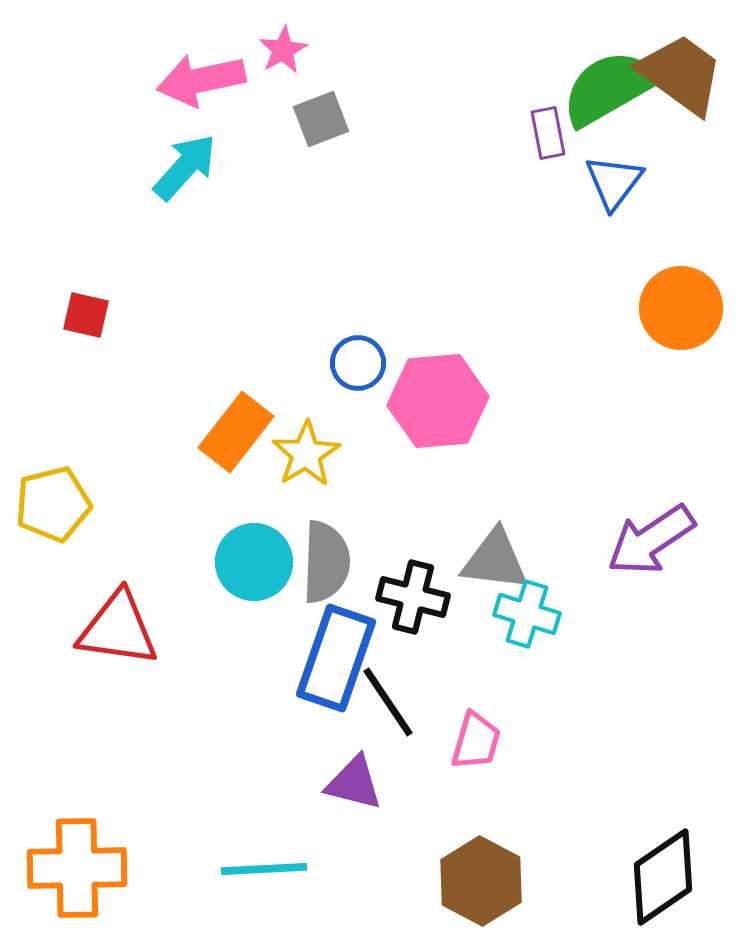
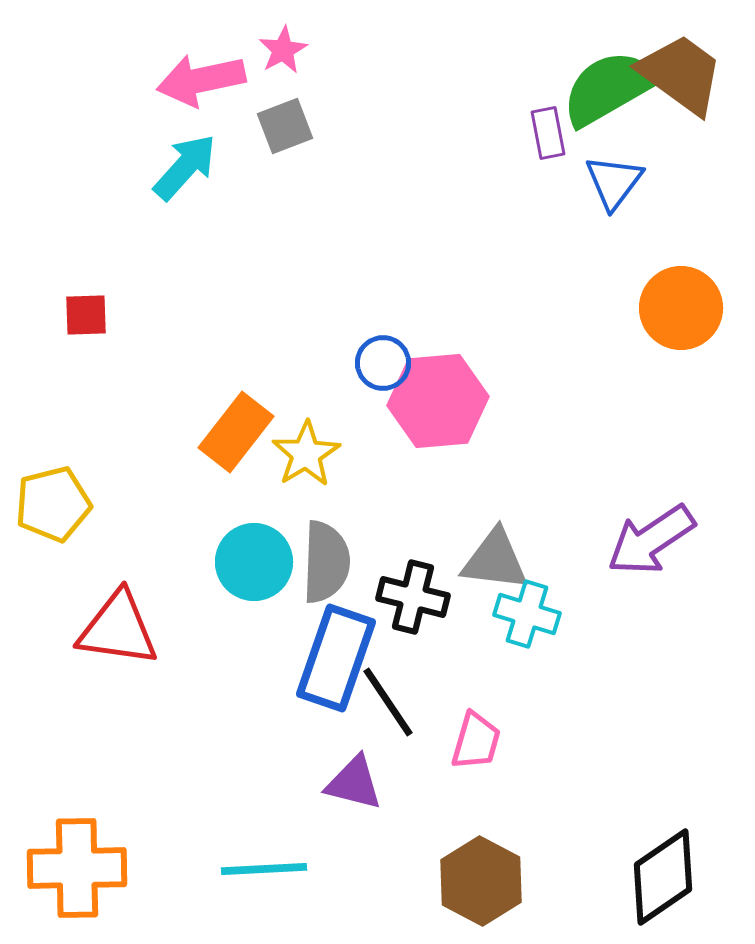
gray square: moved 36 px left, 7 px down
red square: rotated 15 degrees counterclockwise
blue circle: moved 25 px right
